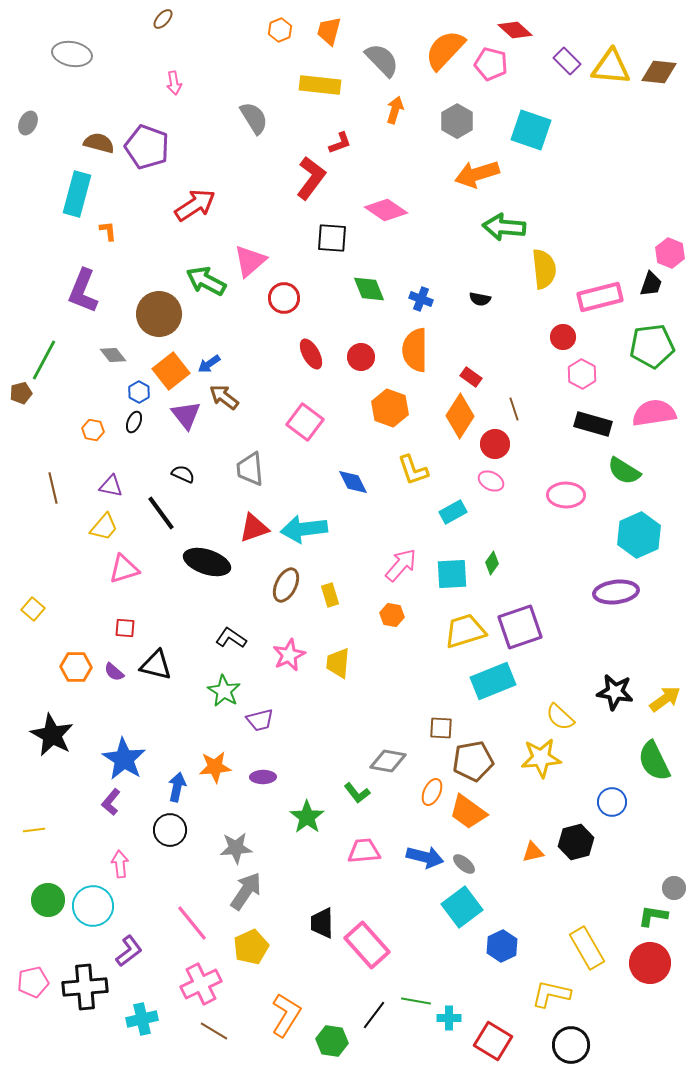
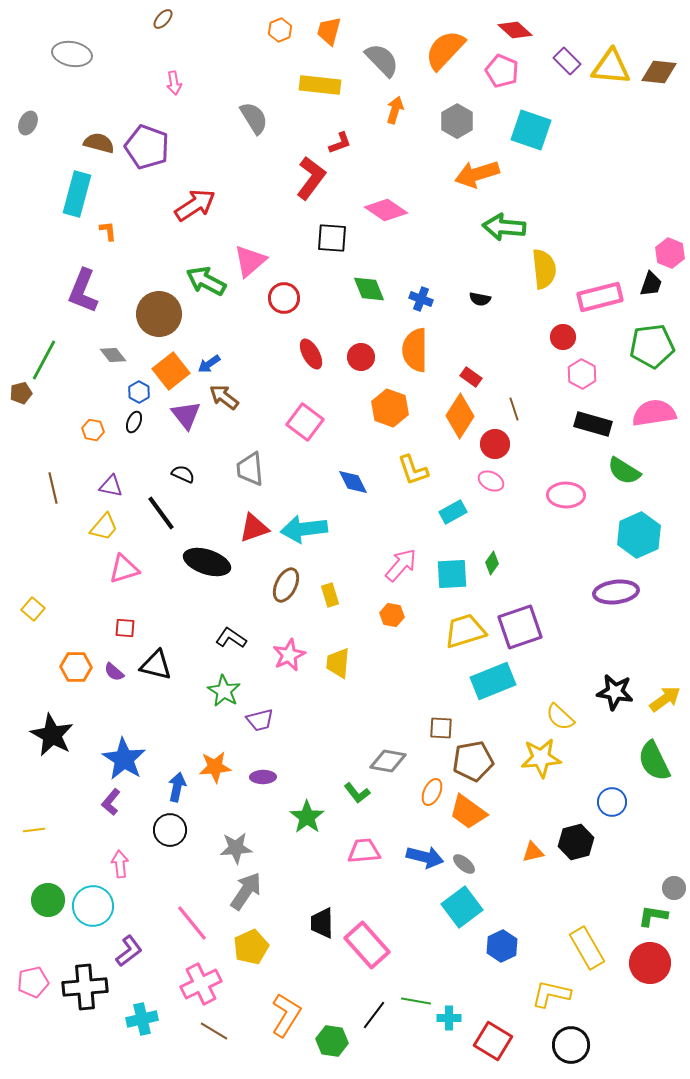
pink pentagon at (491, 64): moved 11 px right, 7 px down; rotated 8 degrees clockwise
